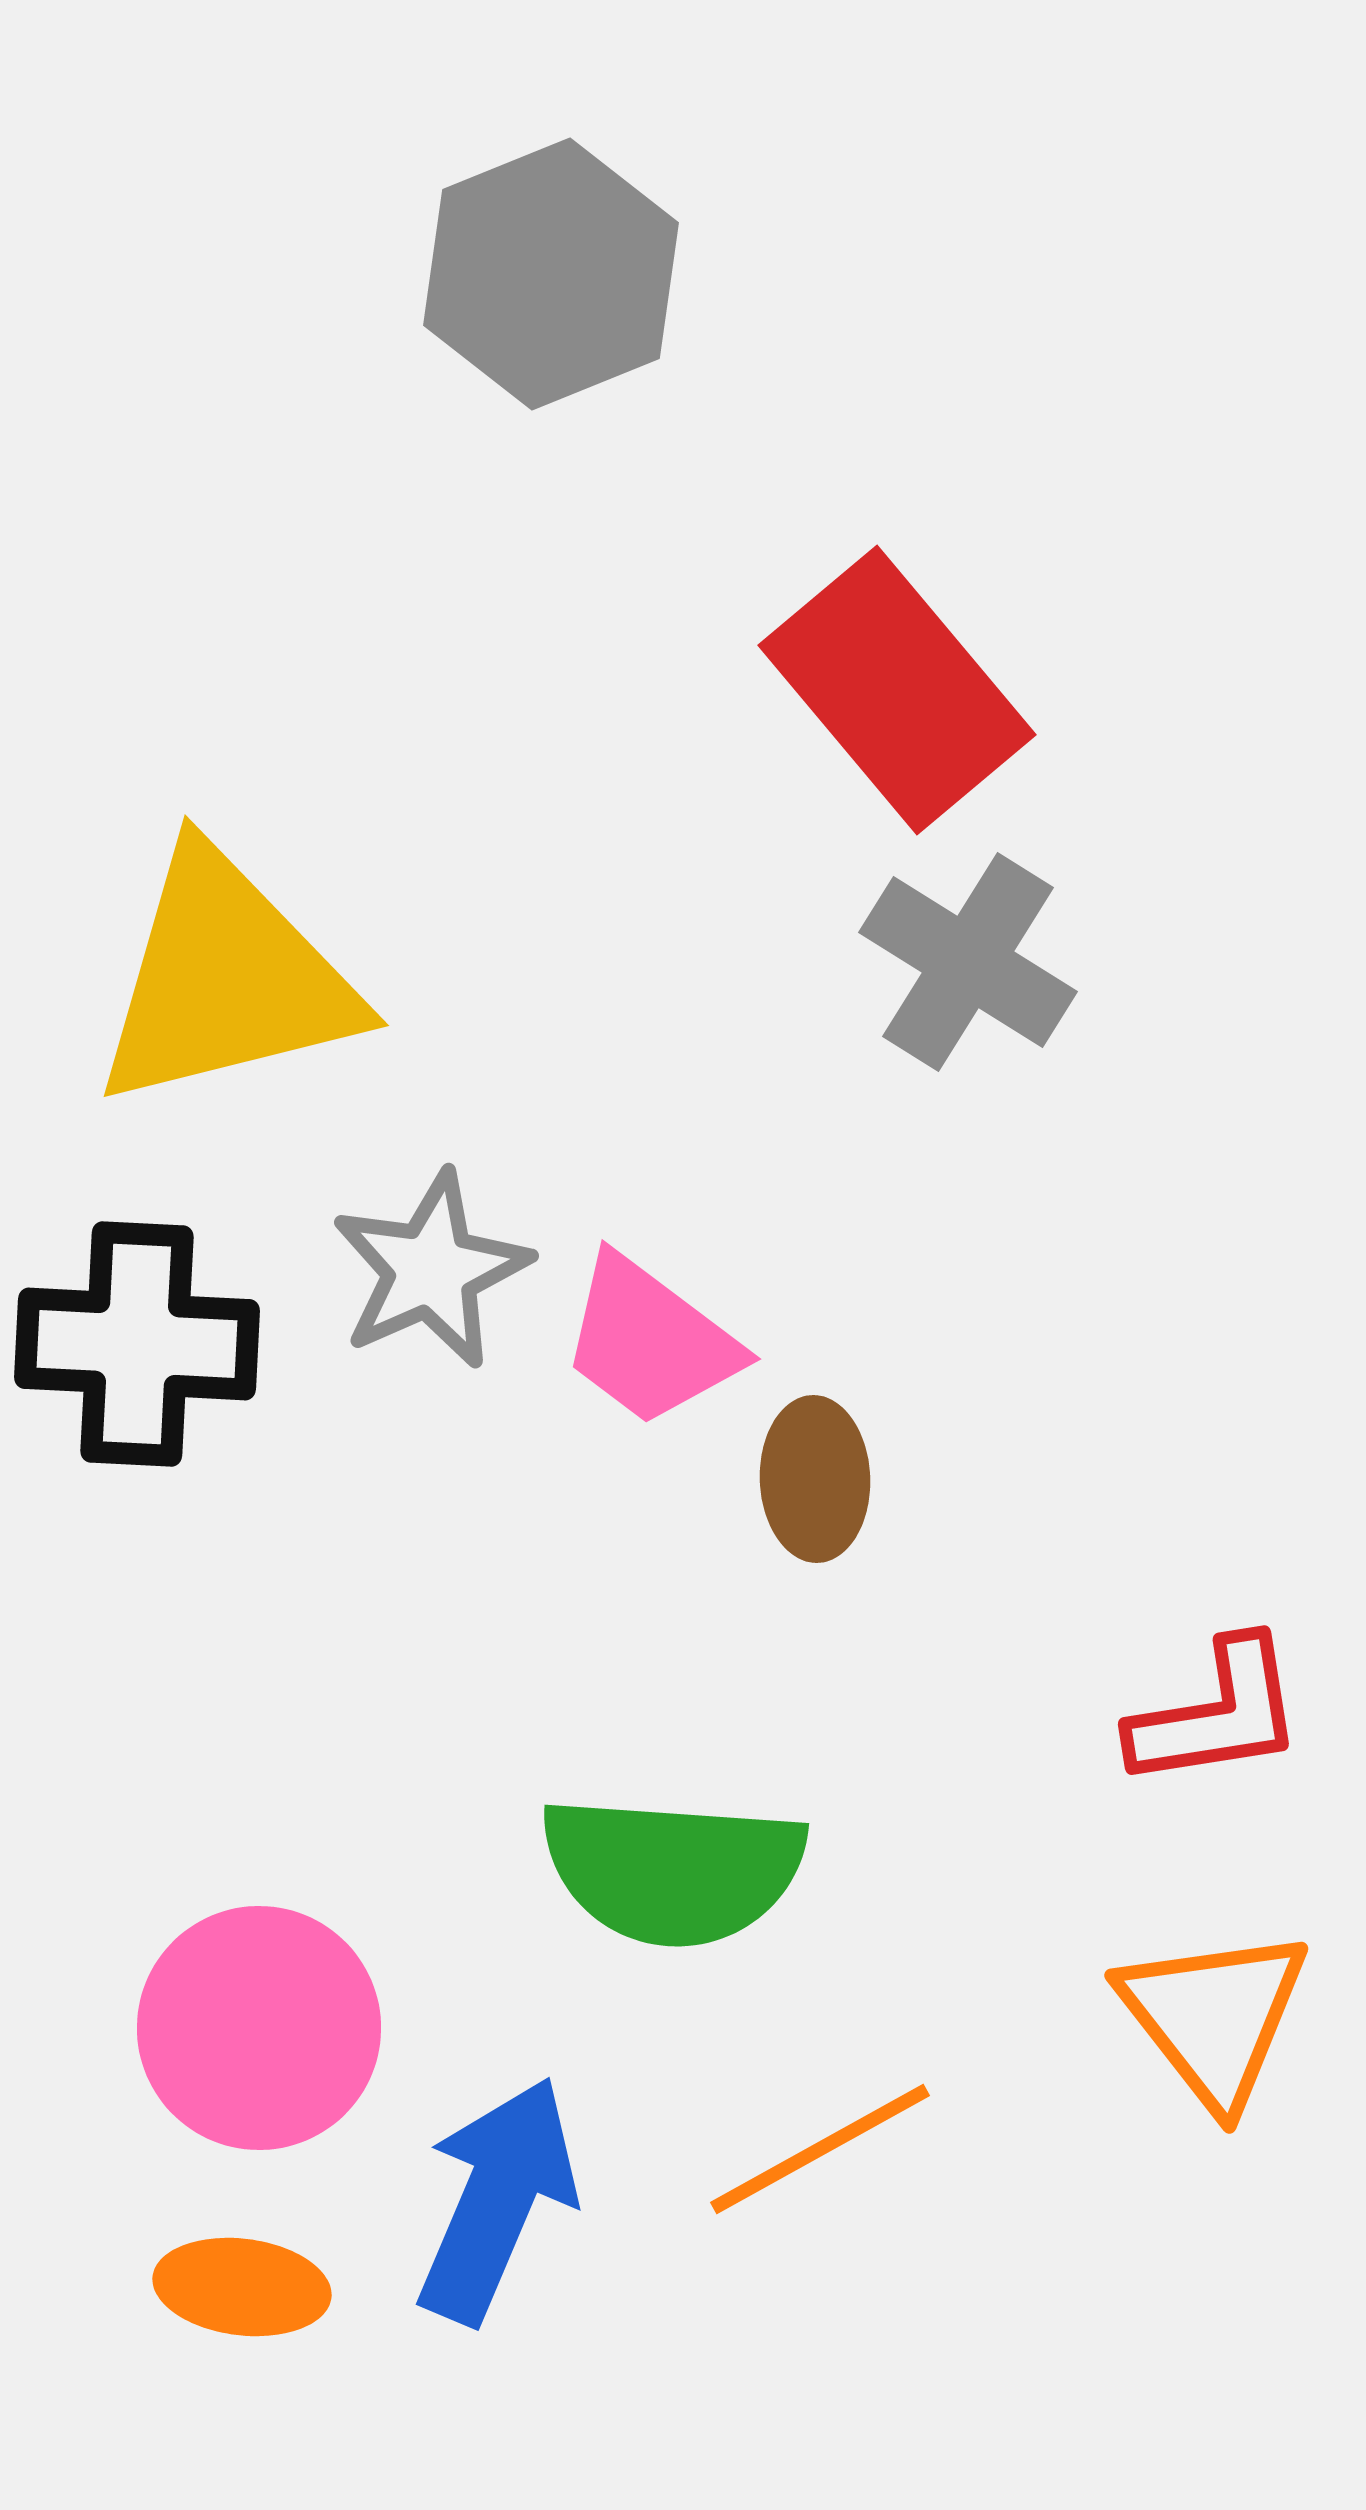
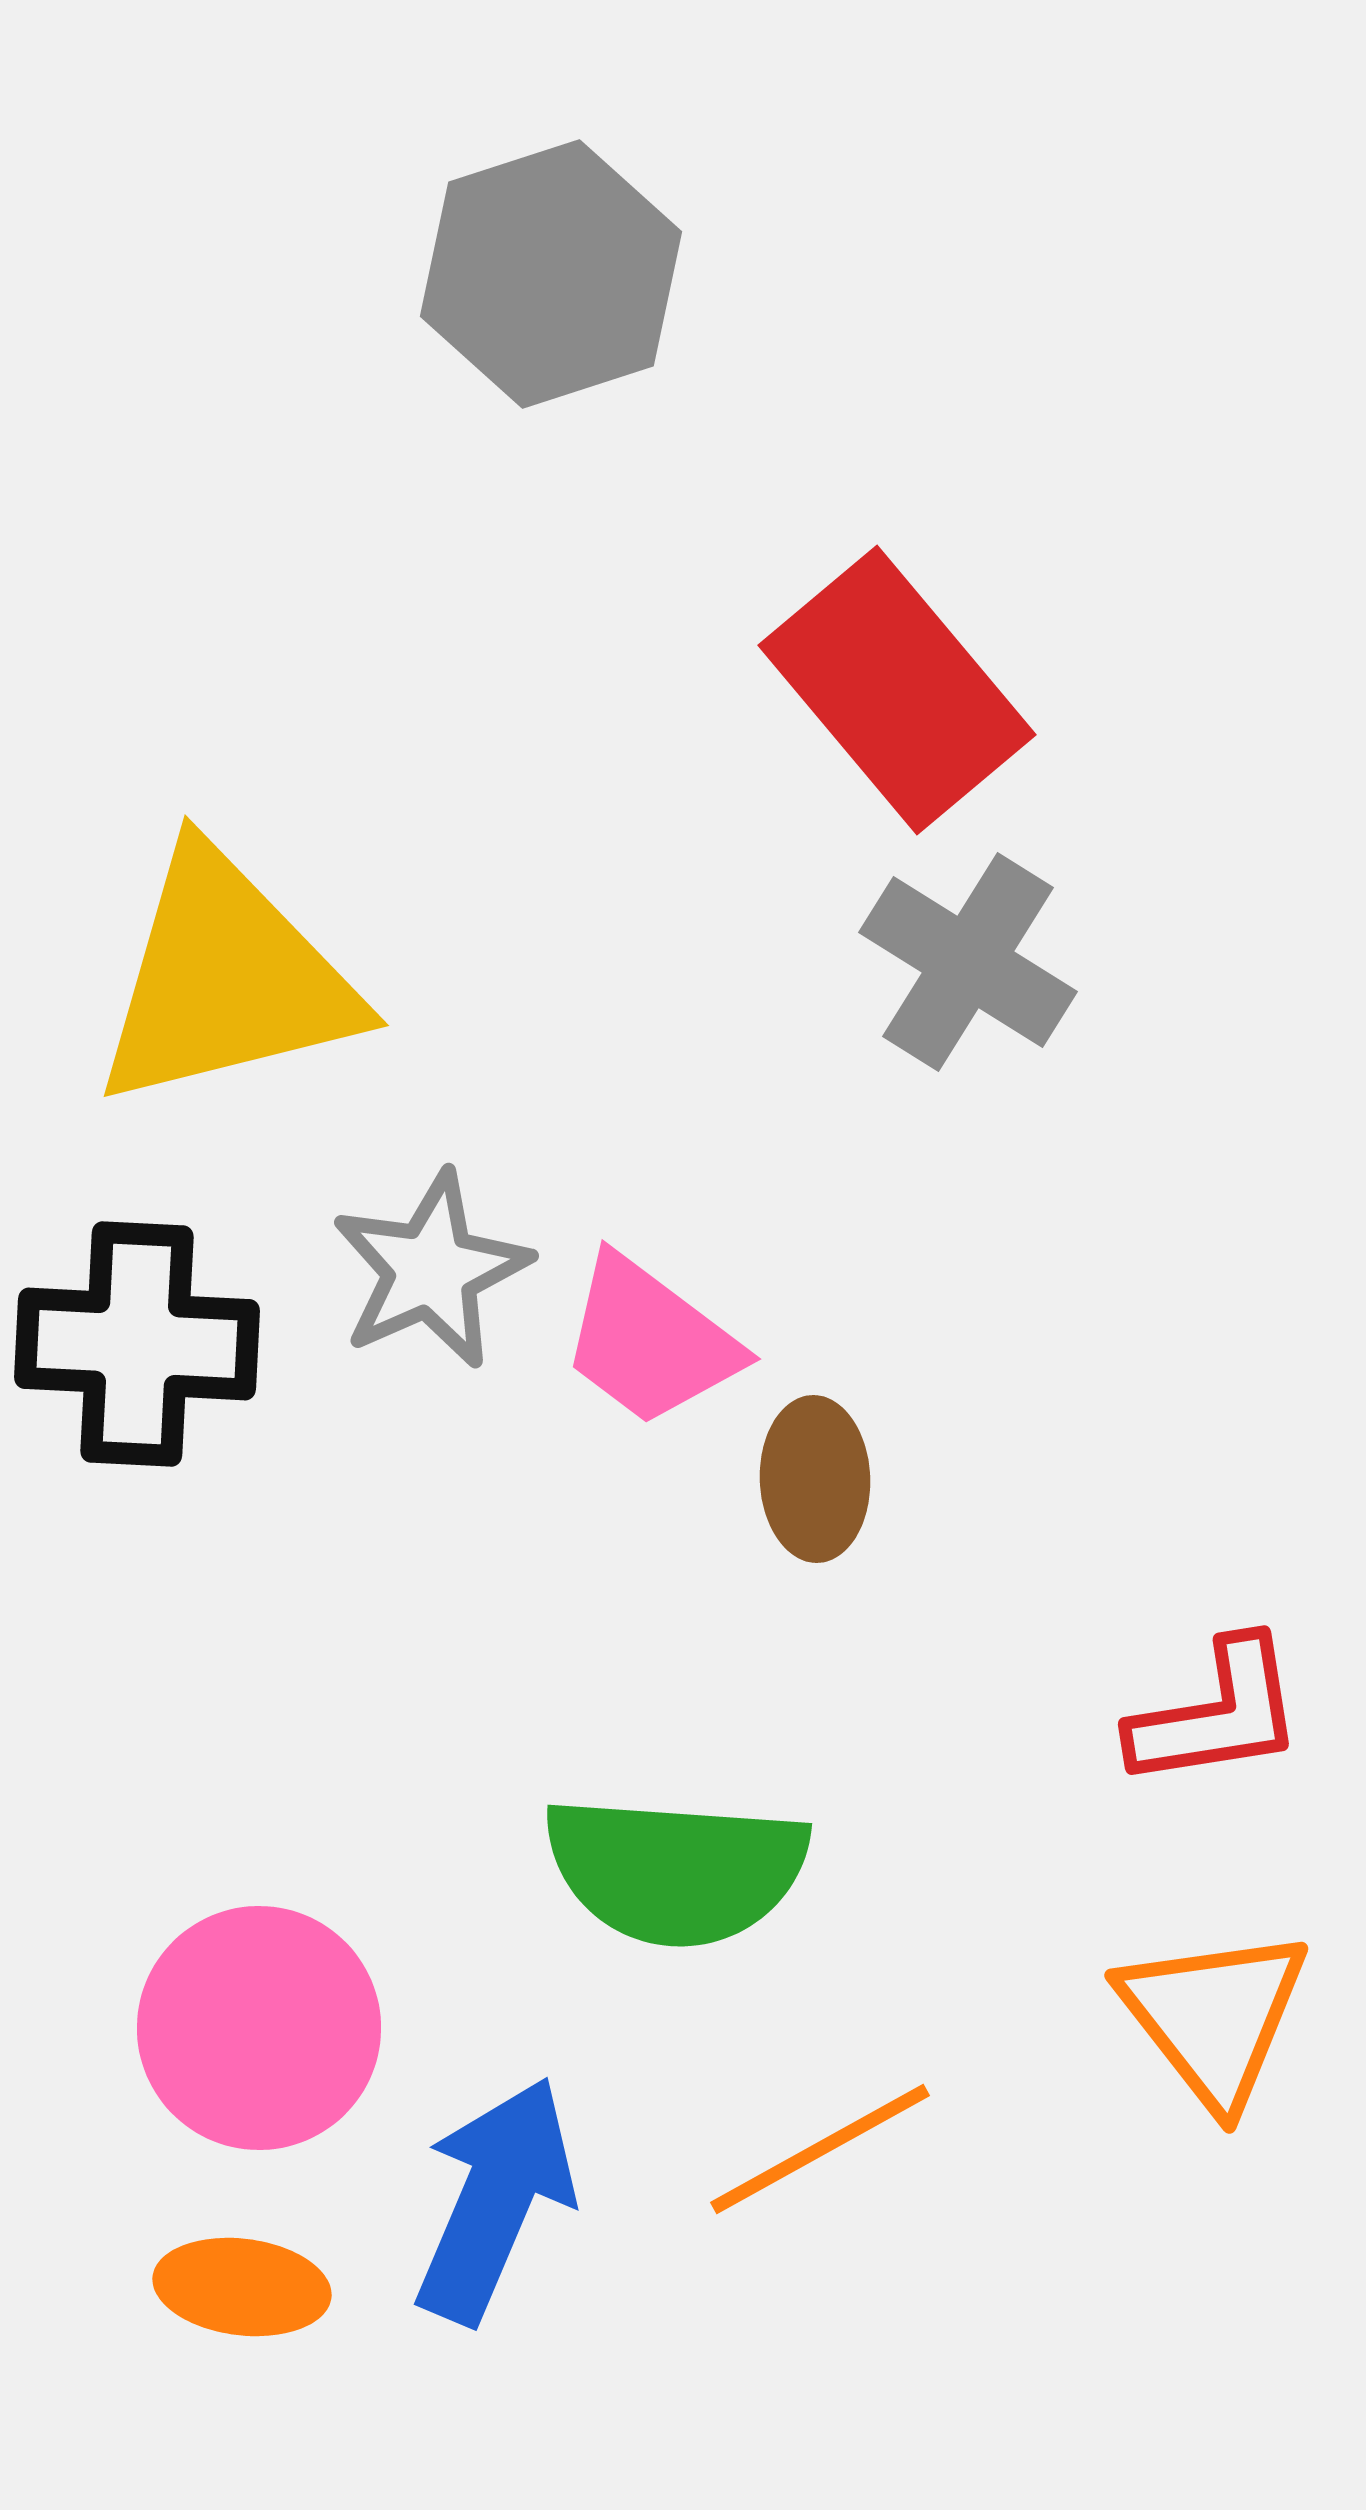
gray hexagon: rotated 4 degrees clockwise
green semicircle: moved 3 px right
blue arrow: moved 2 px left
